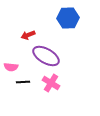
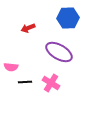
red arrow: moved 7 px up
purple ellipse: moved 13 px right, 4 px up
black line: moved 2 px right
